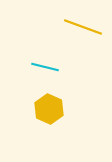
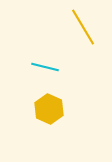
yellow line: rotated 39 degrees clockwise
